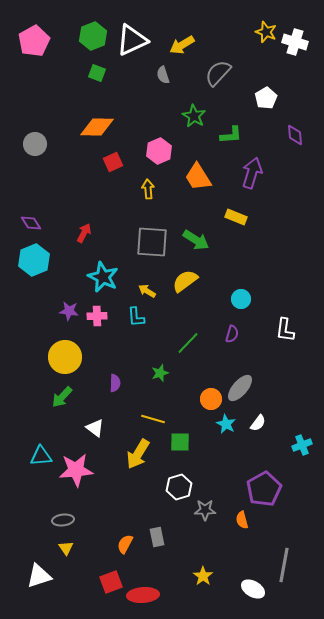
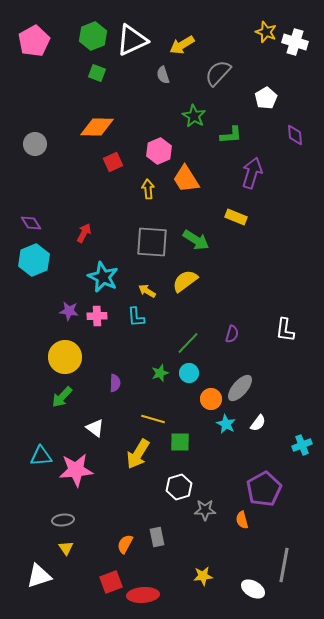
orange trapezoid at (198, 177): moved 12 px left, 2 px down
cyan circle at (241, 299): moved 52 px left, 74 px down
yellow star at (203, 576): rotated 30 degrees clockwise
